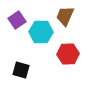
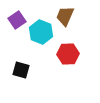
cyan hexagon: rotated 20 degrees clockwise
